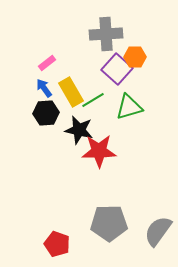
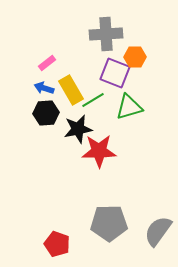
purple square: moved 2 px left, 4 px down; rotated 20 degrees counterclockwise
blue arrow: rotated 36 degrees counterclockwise
yellow rectangle: moved 2 px up
black star: moved 1 px left, 1 px up; rotated 24 degrees counterclockwise
